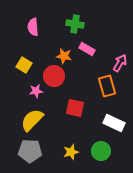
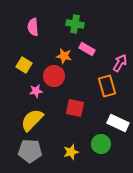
white rectangle: moved 4 px right
green circle: moved 7 px up
